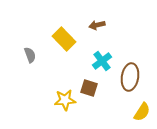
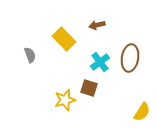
cyan cross: moved 2 px left, 1 px down
brown ellipse: moved 19 px up
yellow star: rotated 10 degrees counterclockwise
